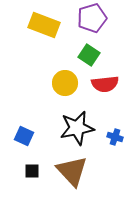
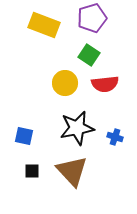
blue square: rotated 12 degrees counterclockwise
